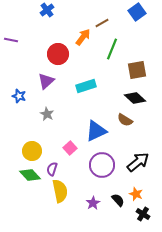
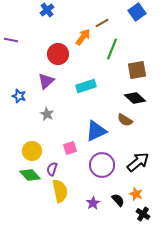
pink square: rotated 24 degrees clockwise
